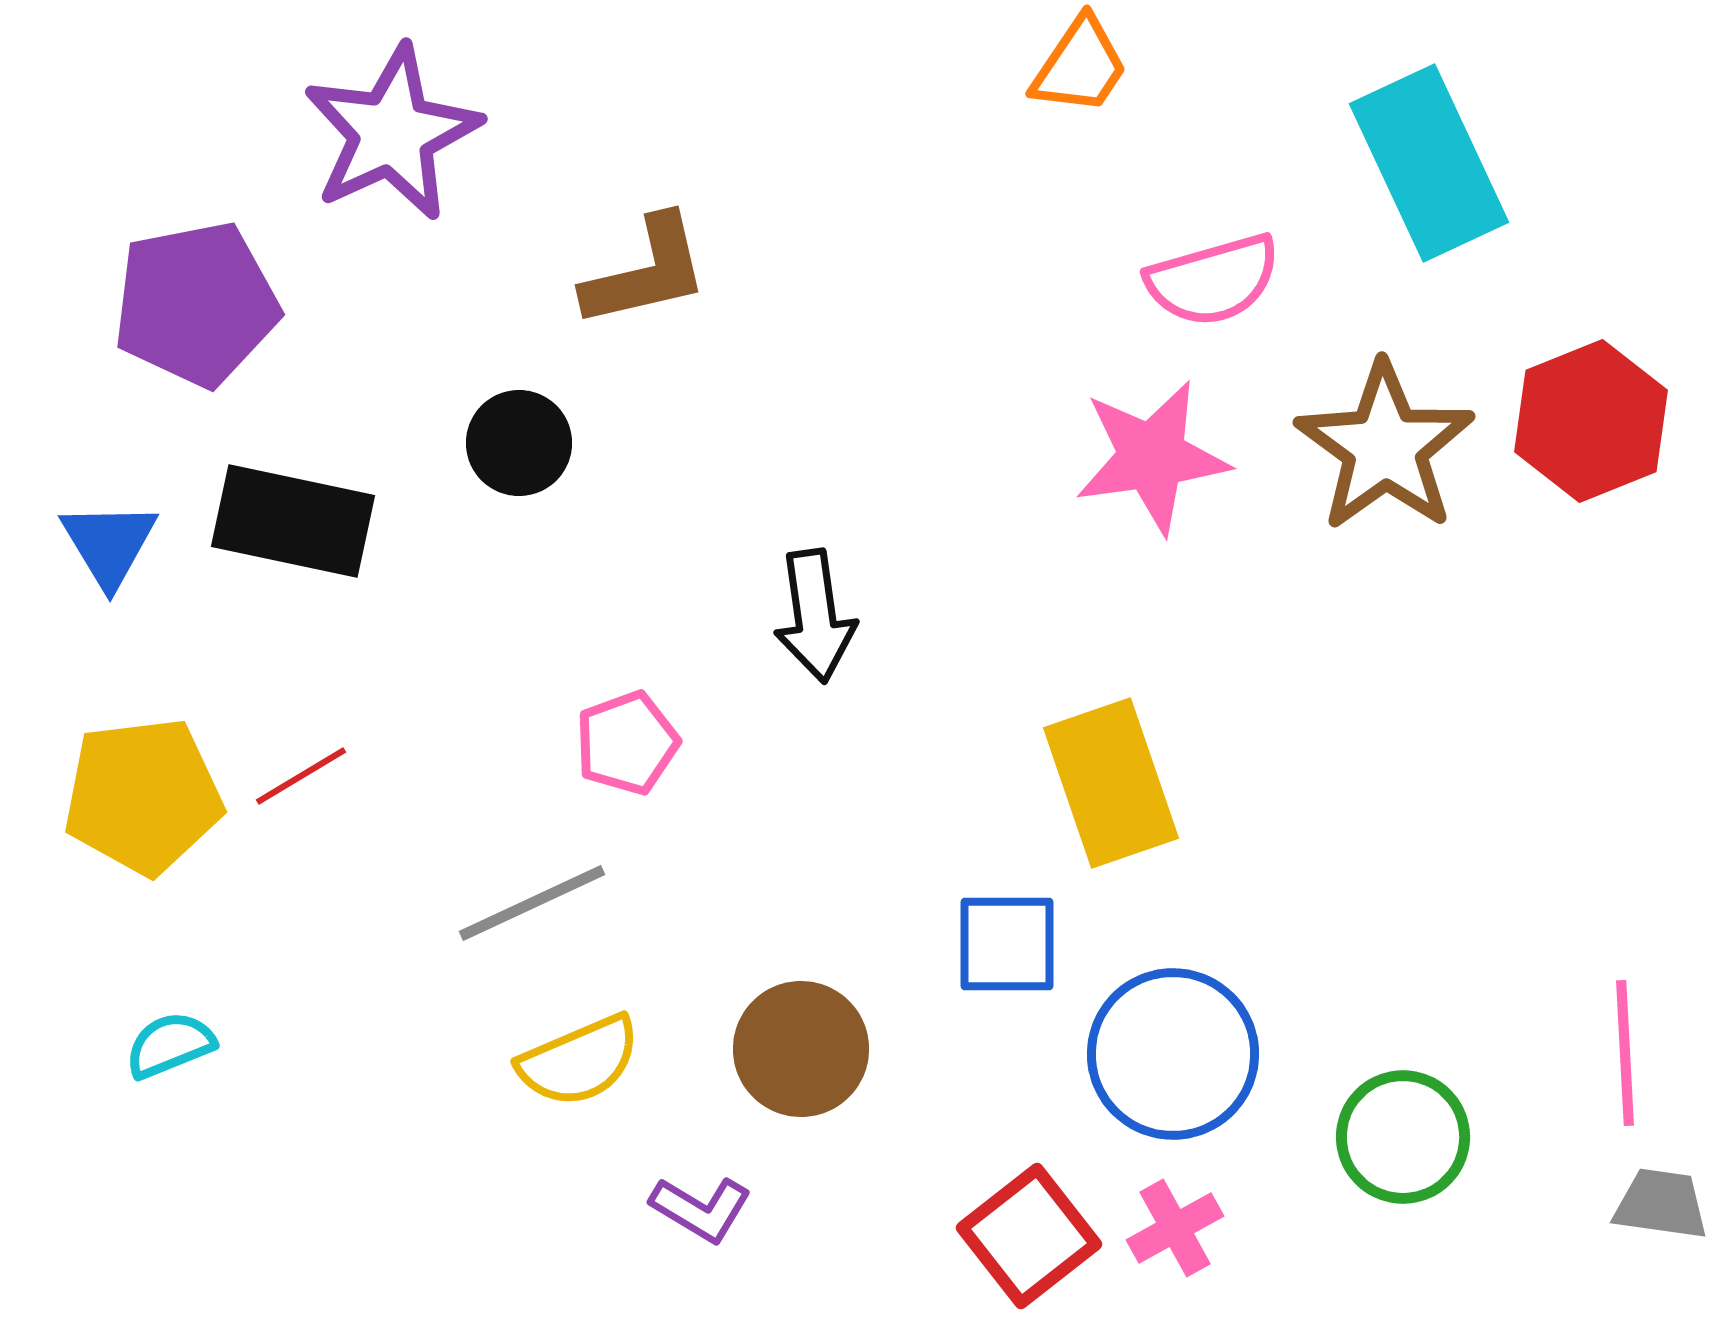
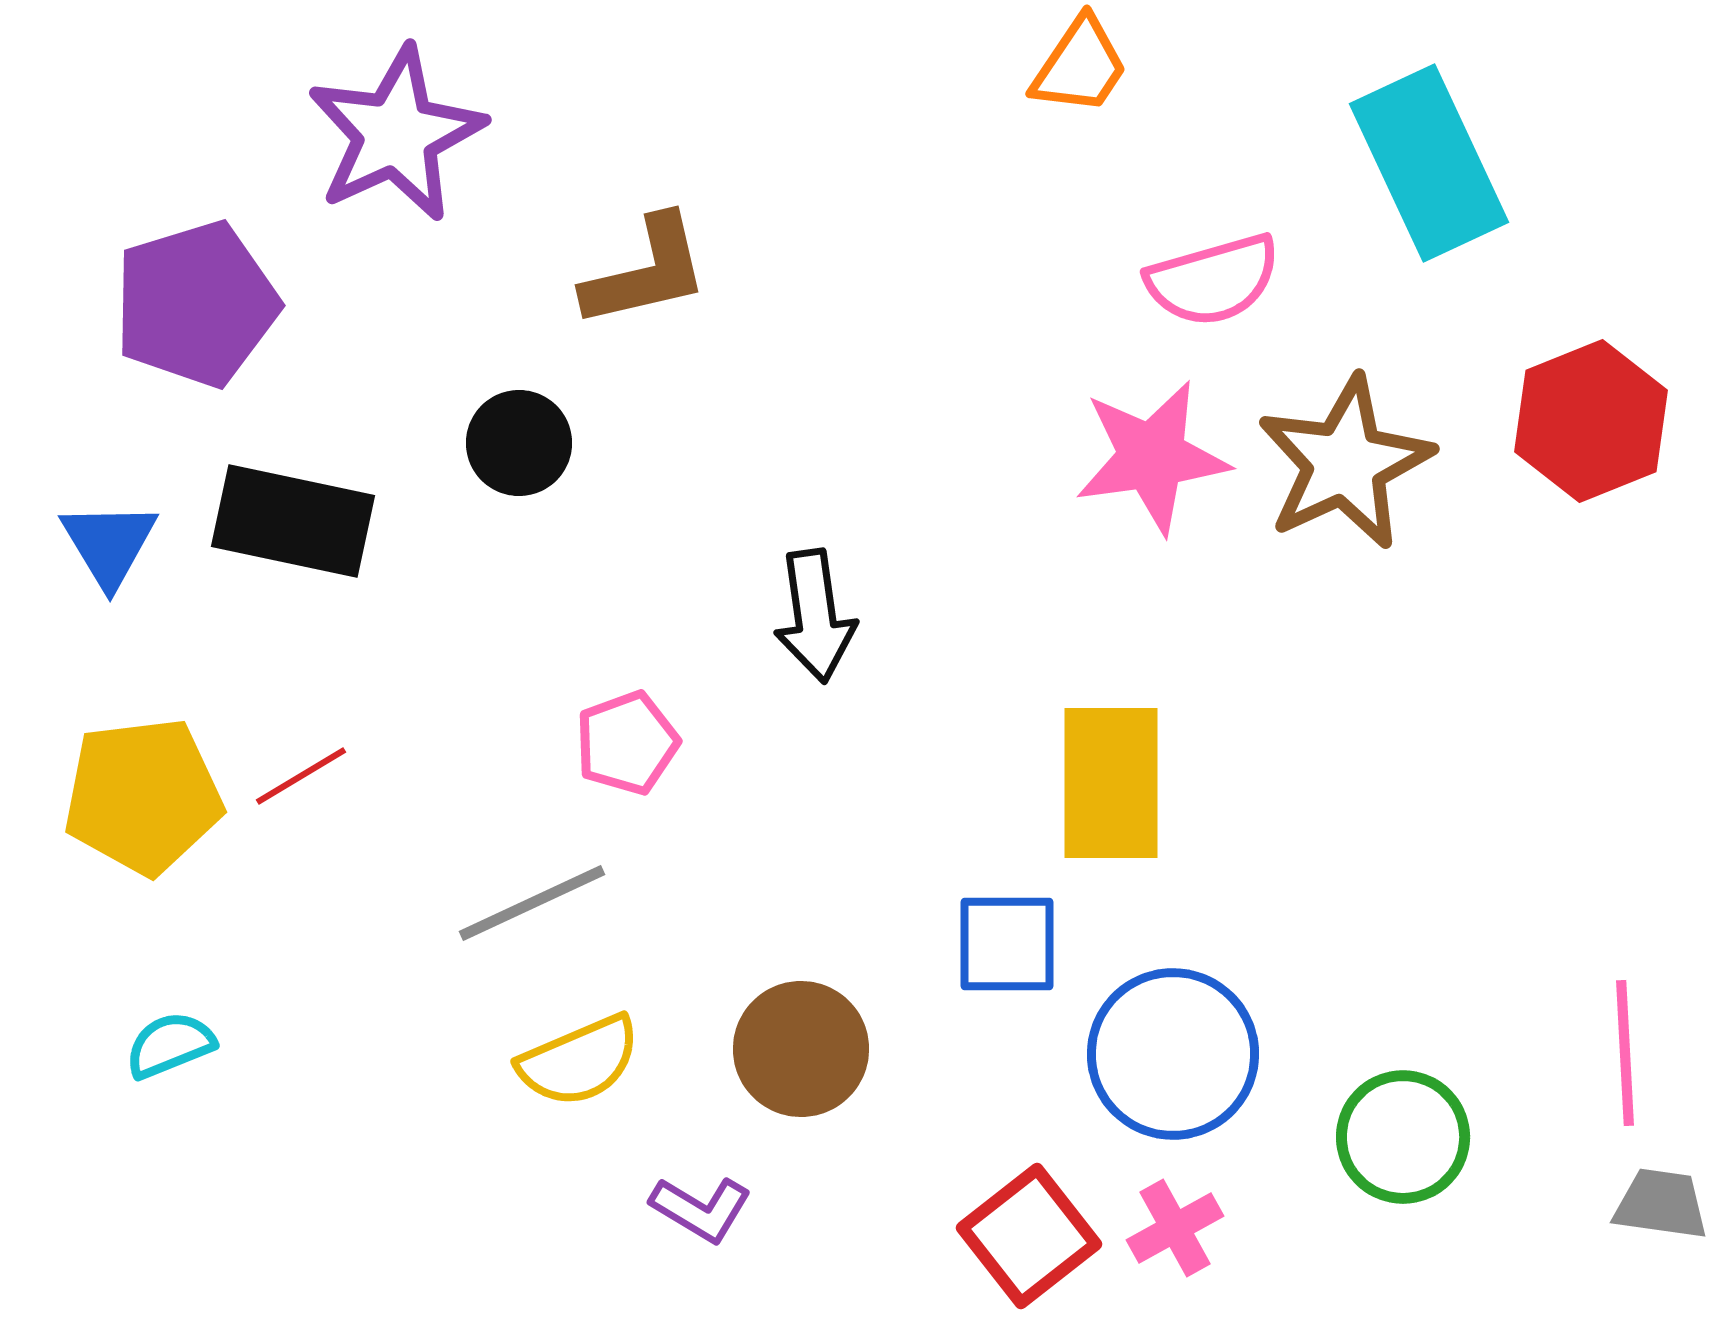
purple star: moved 4 px right, 1 px down
purple pentagon: rotated 6 degrees counterclockwise
brown star: moved 40 px left, 16 px down; rotated 11 degrees clockwise
yellow rectangle: rotated 19 degrees clockwise
